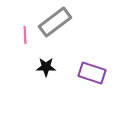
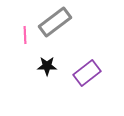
black star: moved 1 px right, 1 px up
purple rectangle: moved 5 px left; rotated 56 degrees counterclockwise
